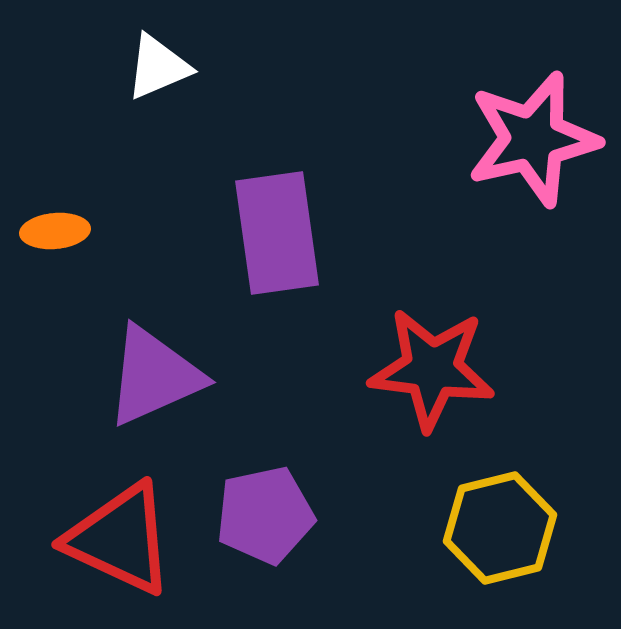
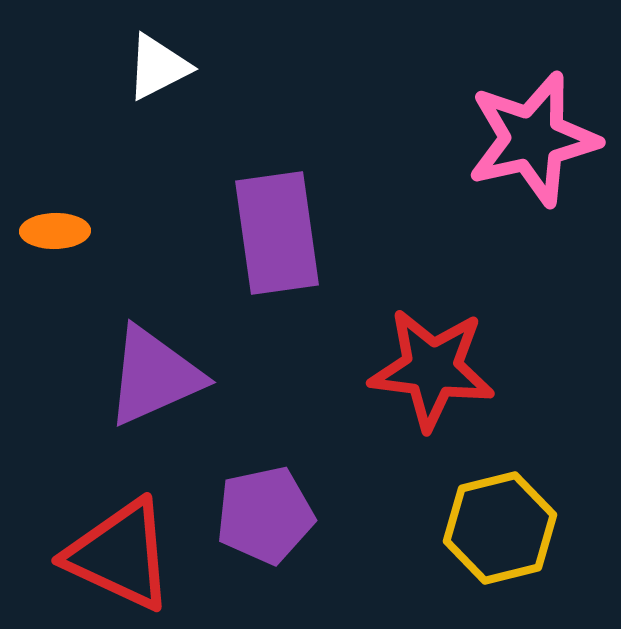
white triangle: rotated 4 degrees counterclockwise
orange ellipse: rotated 4 degrees clockwise
red triangle: moved 16 px down
